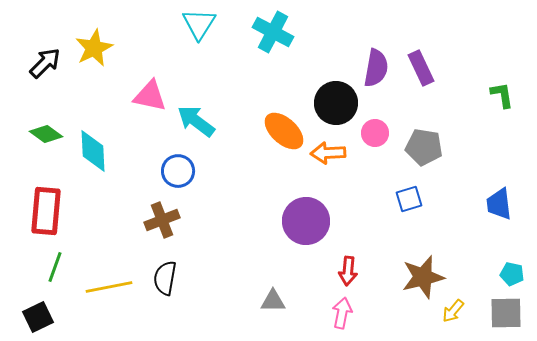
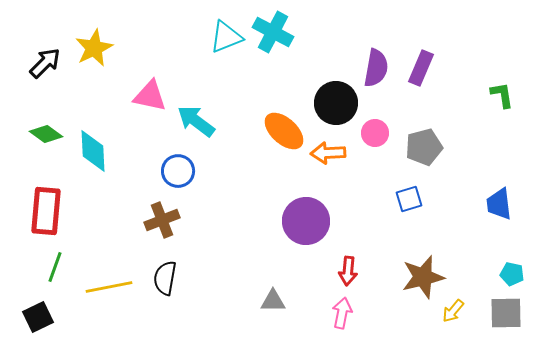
cyan triangle: moved 27 px right, 13 px down; rotated 36 degrees clockwise
purple rectangle: rotated 48 degrees clockwise
gray pentagon: rotated 24 degrees counterclockwise
